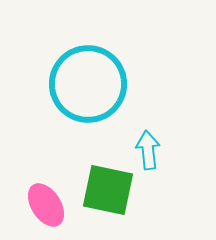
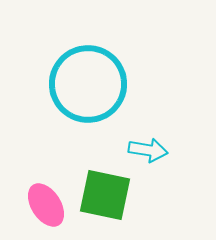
cyan arrow: rotated 105 degrees clockwise
green square: moved 3 px left, 5 px down
